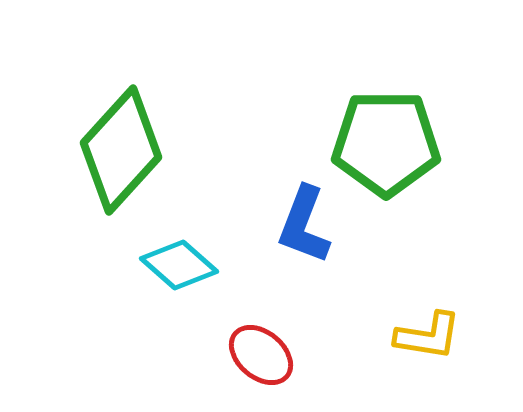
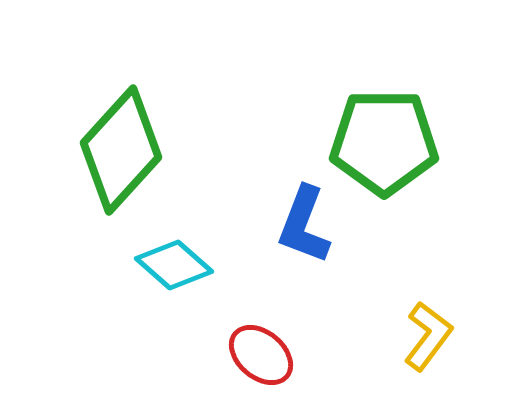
green pentagon: moved 2 px left, 1 px up
cyan diamond: moved 5 px left
yellow L-shape: rotated 62 degrees counterclockwise
